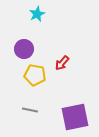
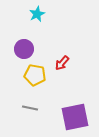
gray line: moved 2 px up
